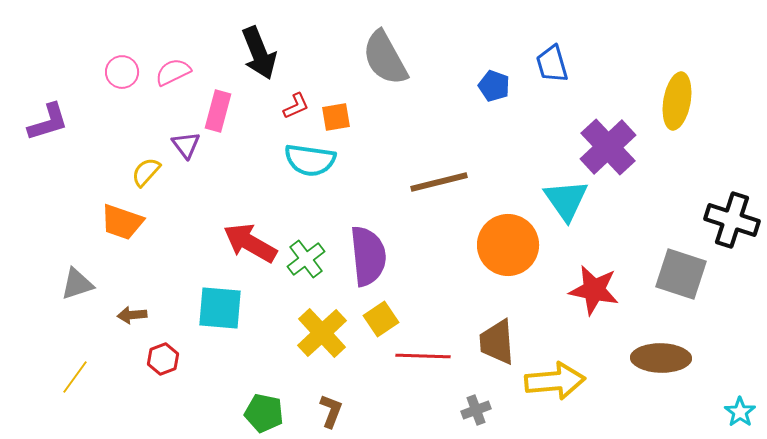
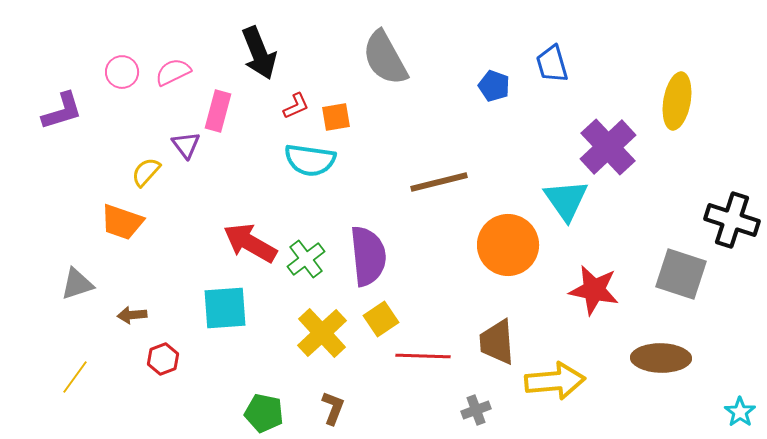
purple L-shape: moved 14 px right, 11 px up
cyan square: moved 5 px right; rotated 9 degrees counterclockwise
brown L-shape: moved 2 px right, 3 px up
